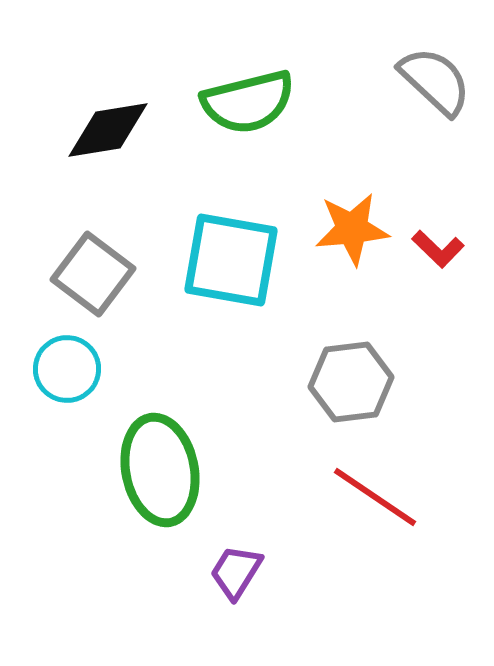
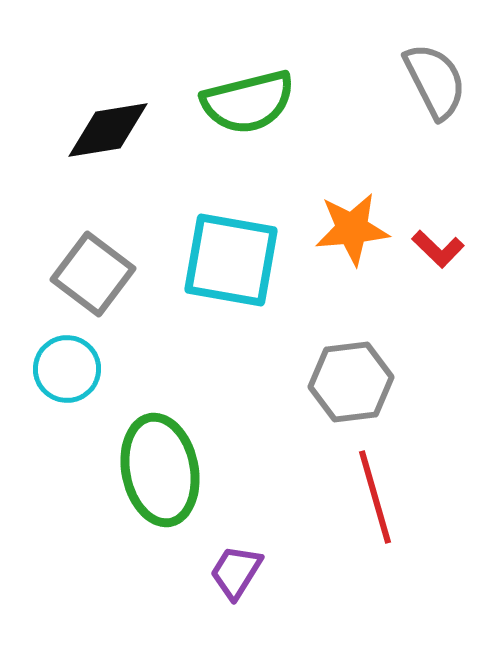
gray semicircle: rotated 20 degrees clockwise
red line: rotated 40 degrees clockwise
